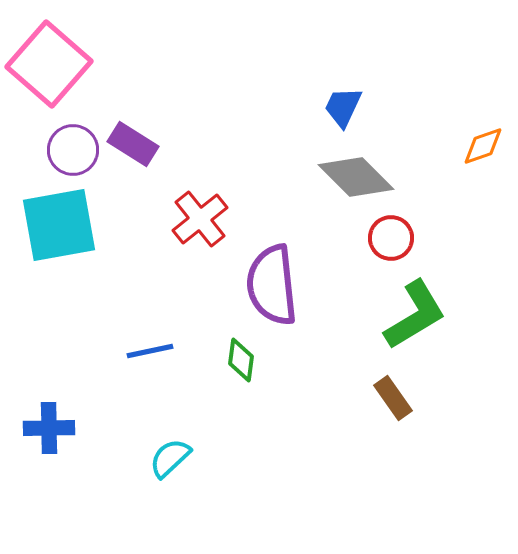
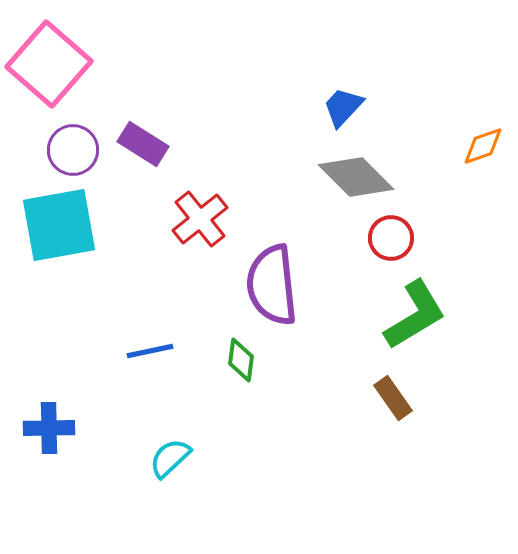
blue trapezoid: rotated 18 degrees clockwise
purple rectangle: moved 10 px right
